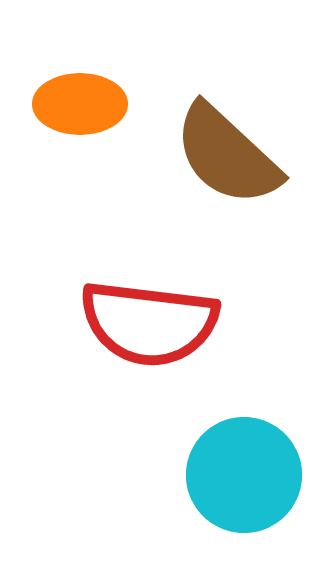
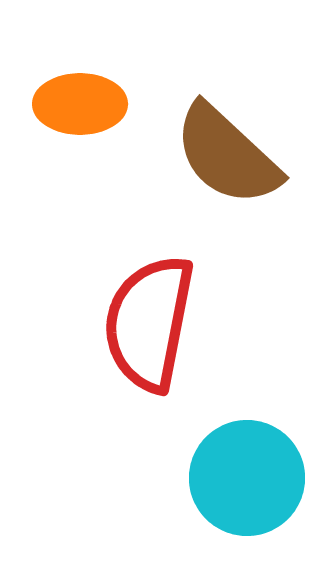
red semicircle: rotated 94 degrees clockwise
cyan circle: moved 3 px right, 3 px down
